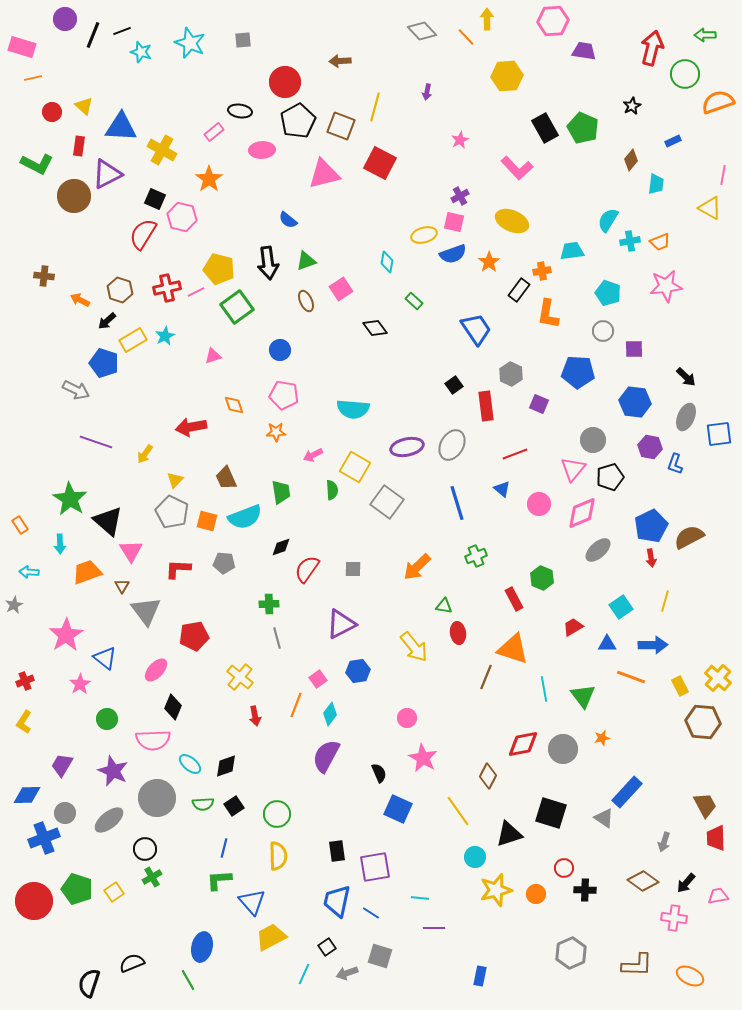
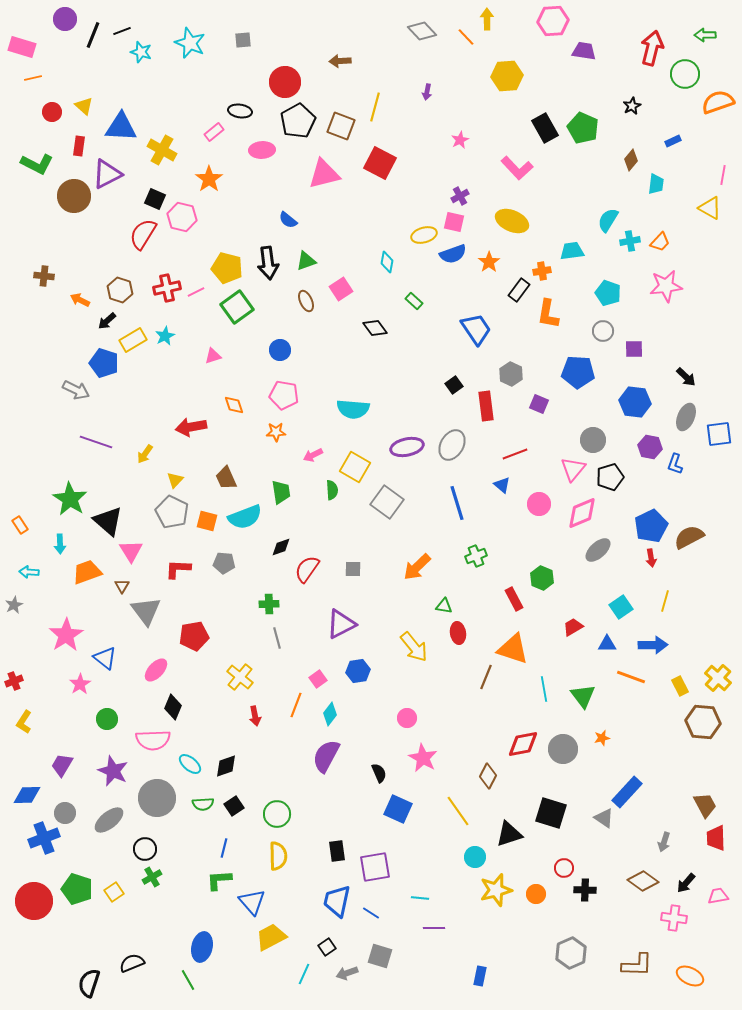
orange trapezoid at (660, 242): rotated 25 degrees counterclockwise
yellow pentagon at (219, 269): moved 8 px right, 1 px up
blue triangle at (502, 489): moved 4 px up
red cross at (25, 681): moved 11 px left
